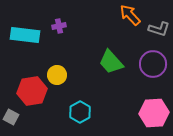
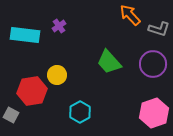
purple cross: rotated 24 degrees counterclockwise
green trapezoid: moved 2 px left
pink hexagon: rotated 16 degrees counterclockwise
gray square: moved 2 px up
